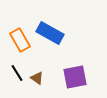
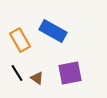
blue rectangle: moved 3 px right, 2 px up
purple square: moved 5 px left, 4 px up
